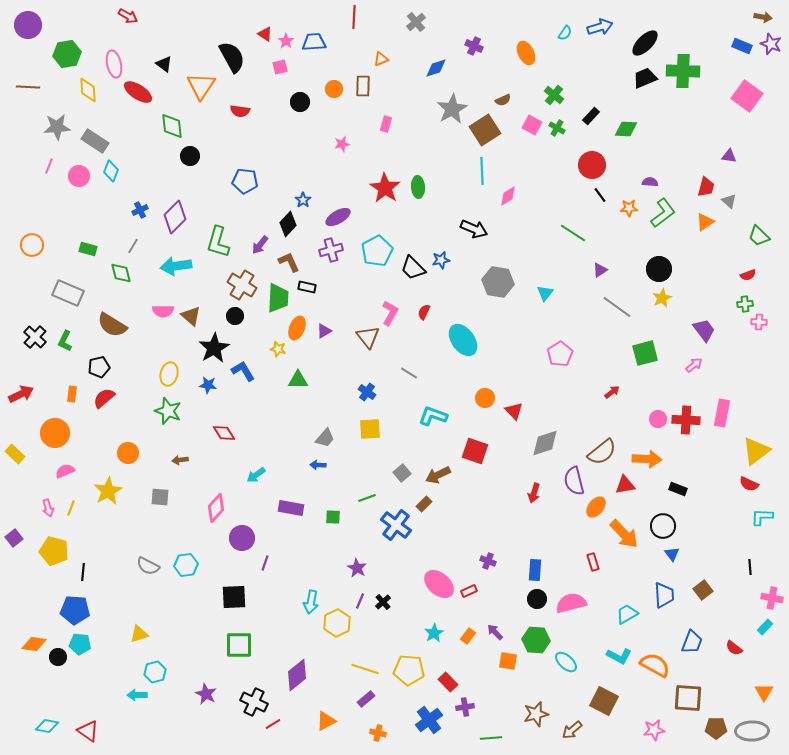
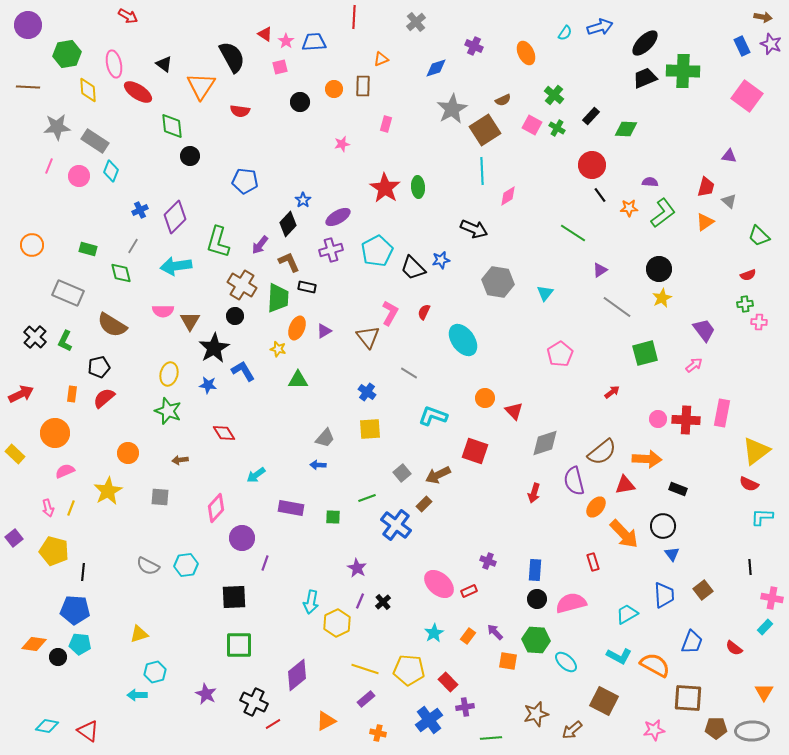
blue rectangle at (742, 46): rotated 42 degrees clockwise
brown triangle at (191, 316): moved 1 px left, 5 px down; rotated 20 degrees clockwise
